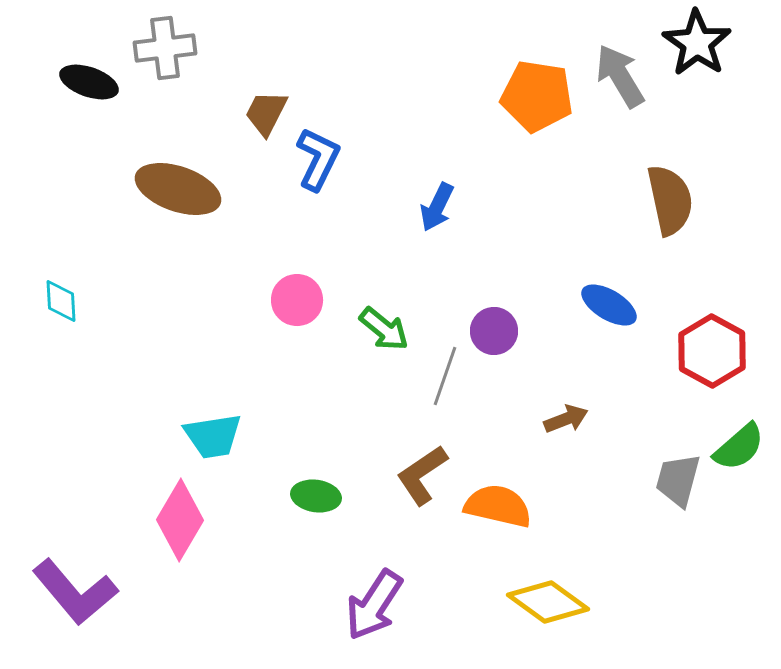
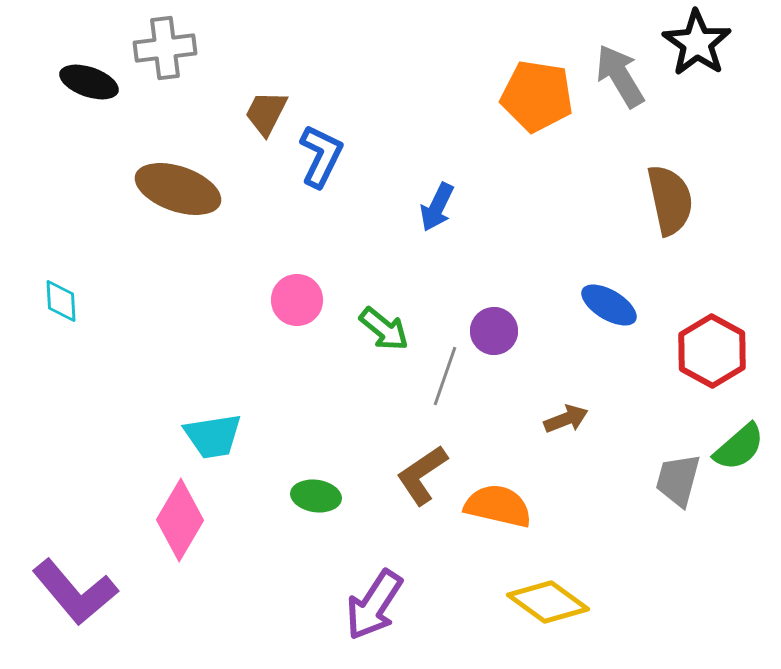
blue L-shape: moved 3 px right, 3 px up
